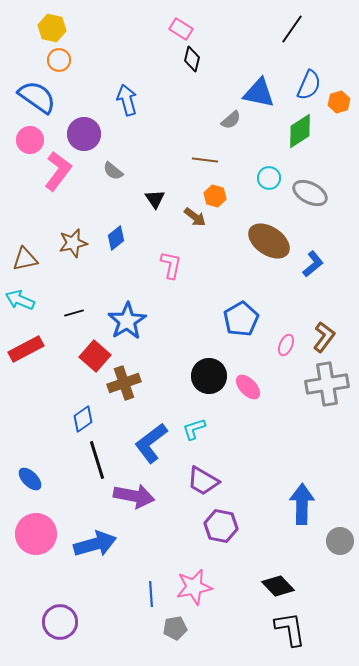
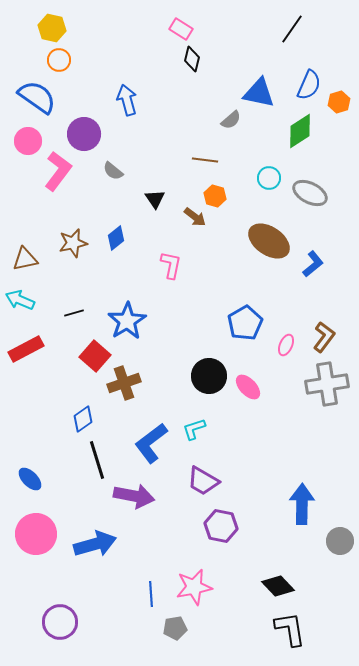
pink circle at (30, 140): moved 2 px left, 1 px down
blue pentagon at (241, 319): moved 4 px right, 4 px down
